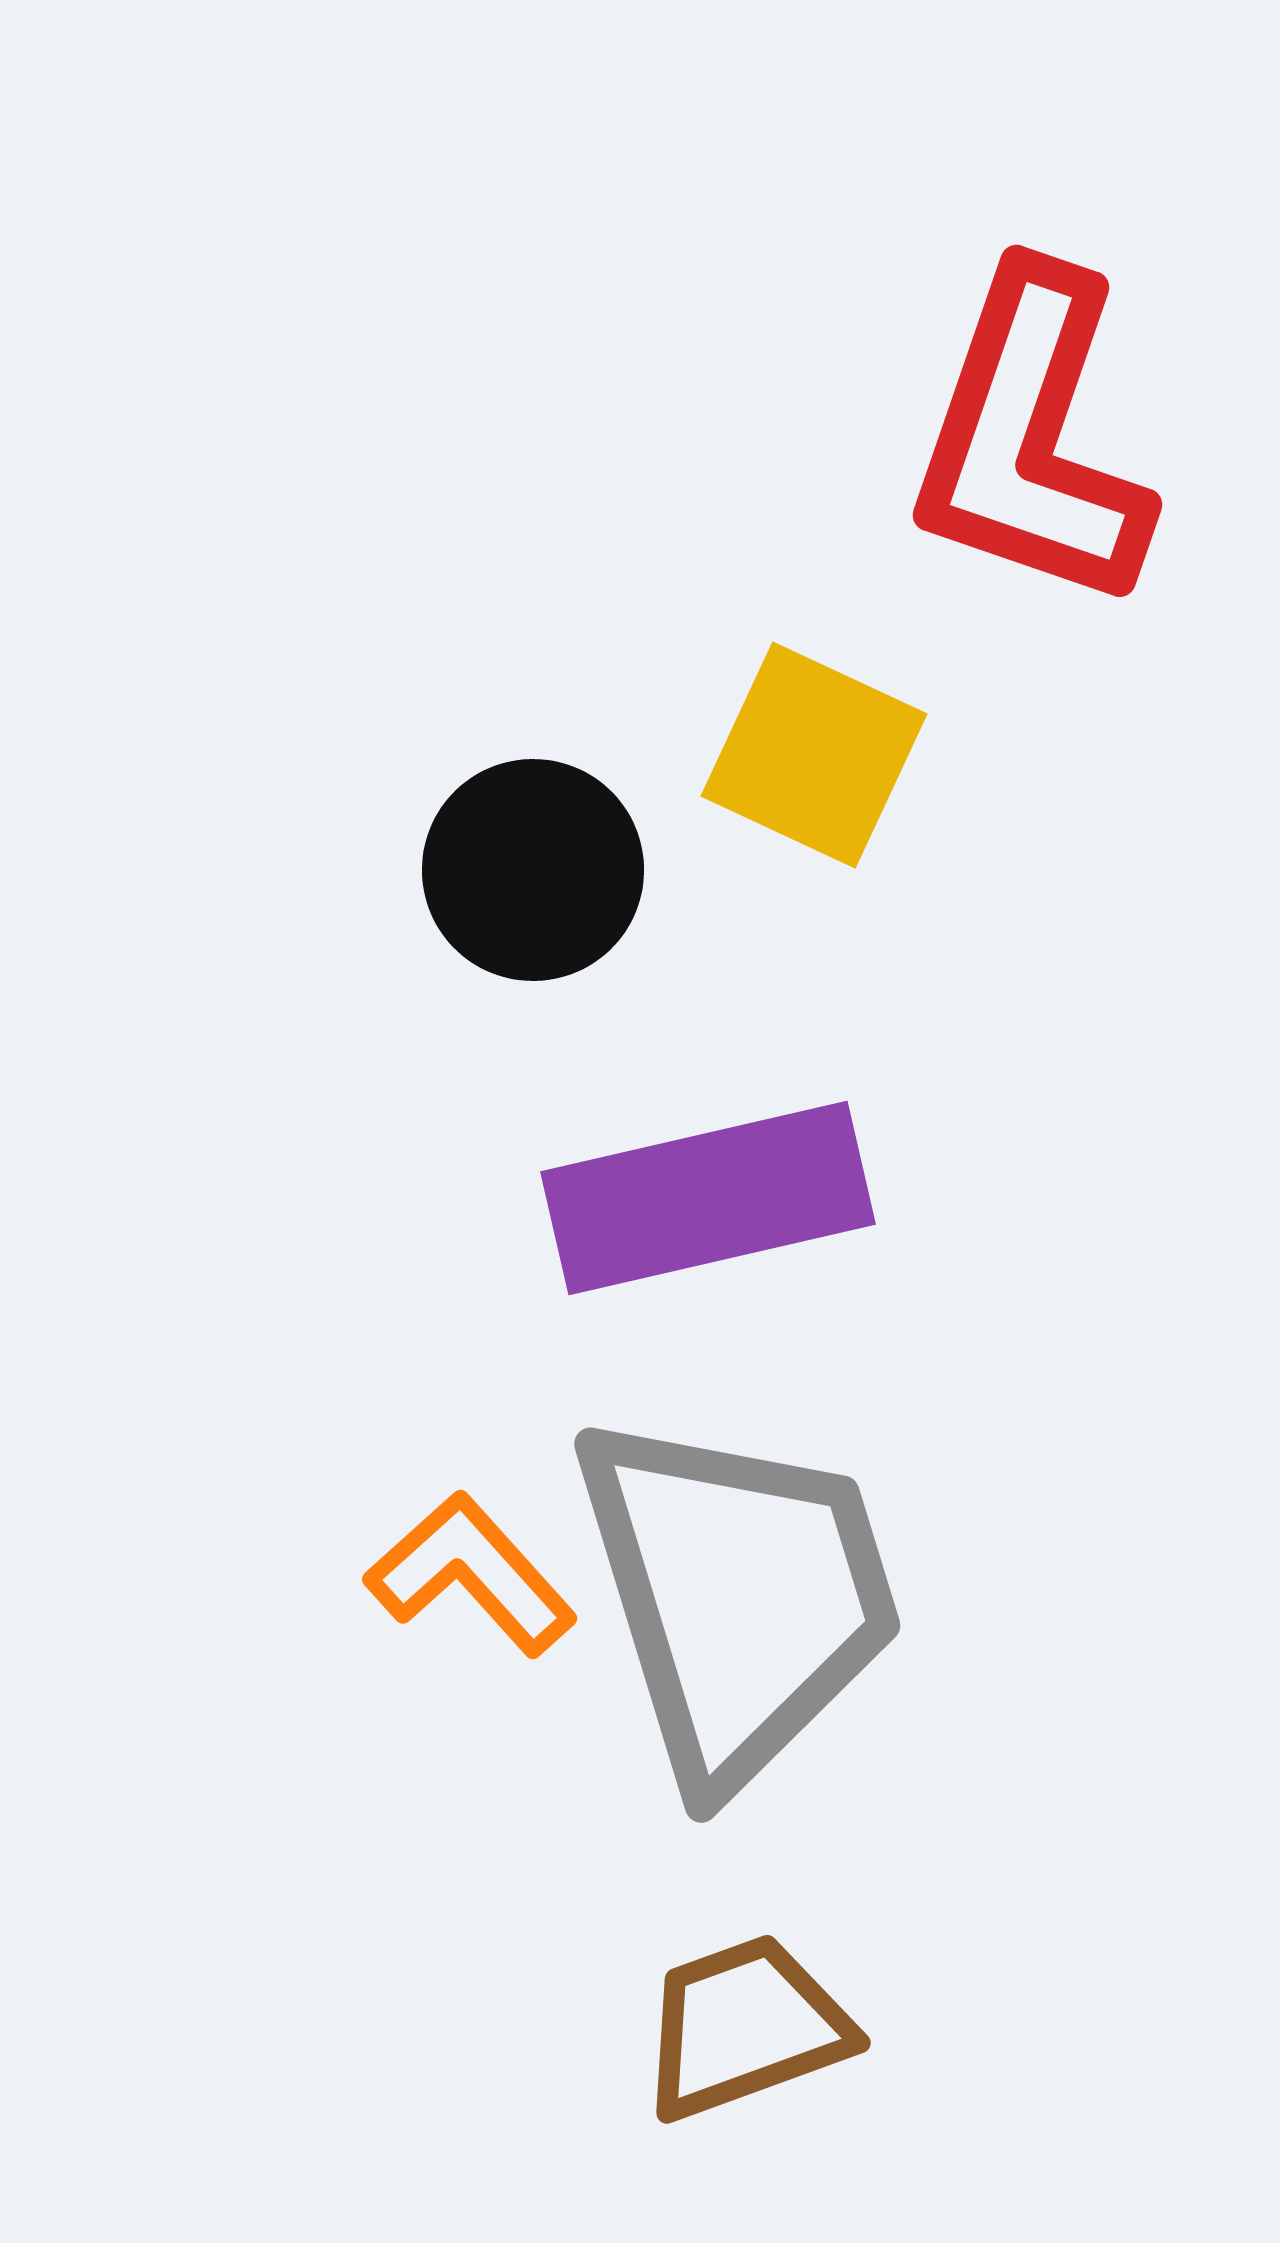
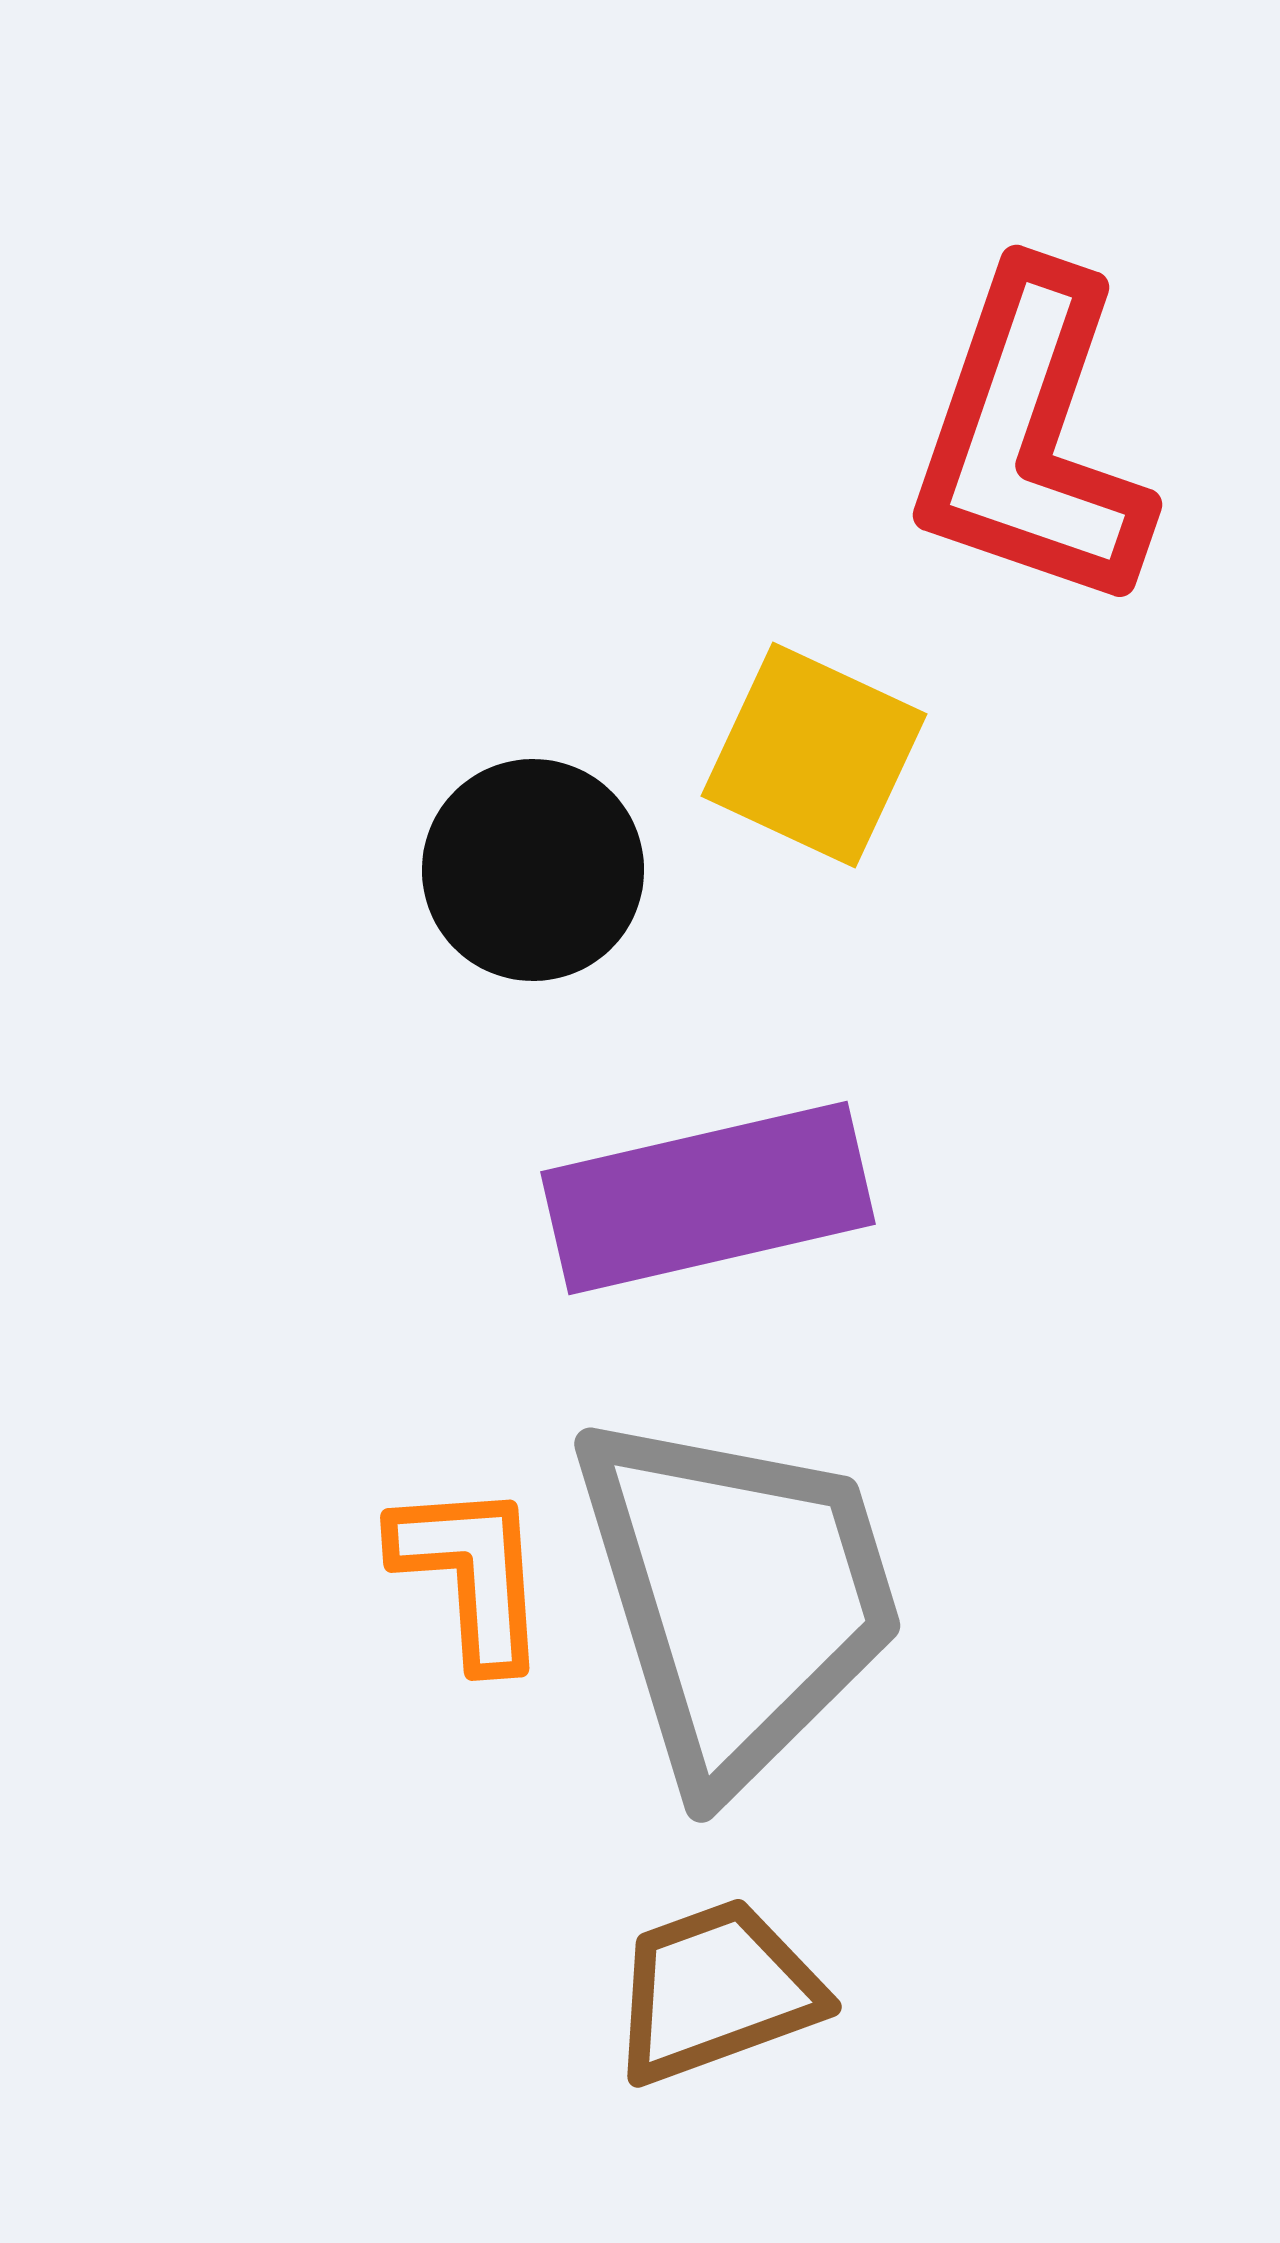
orange L-shape: rotated 38 degrees clockwise
brown trapezoid: moved 29 px left, 36 px up
